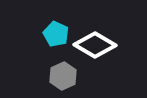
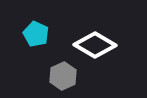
cyan pentagon: moved 20 px left
